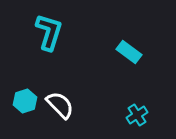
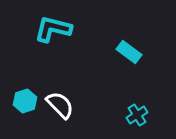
cyan L-shape: moved 4 px right, 3 px up; rotated 93 degrees counterclockwise
